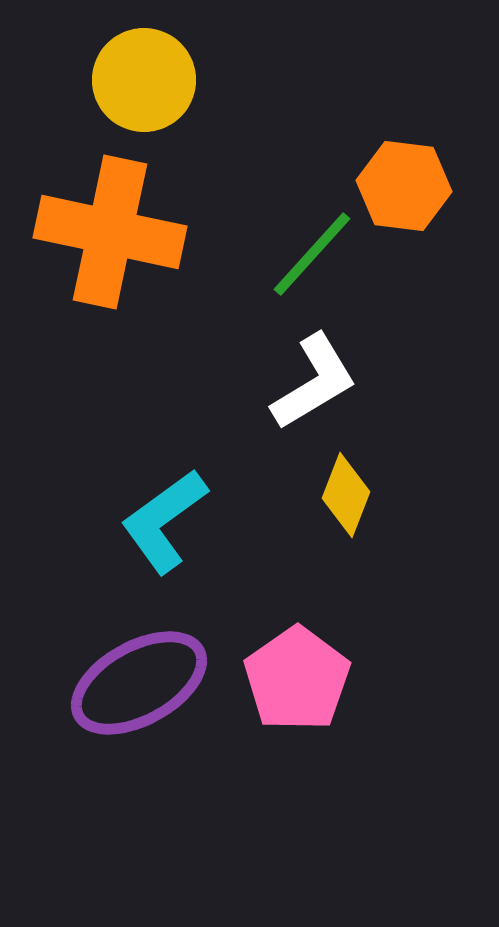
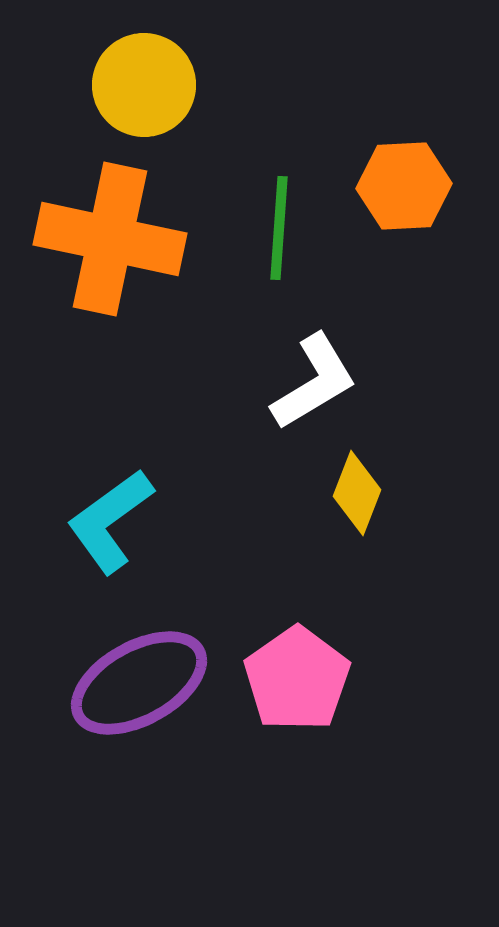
yellow circle: moved 5 px down
orange hexagon: rotated 10 degrees counterclockwise
orange cross: moved 7 px down
green line: moved 33 px left, 26 px up; rotated 38 degrees counterclockwise
yellow diamond: moved 11 px right, 2 px up
cyan L-shape: moved 54 px left
